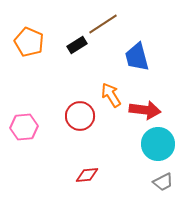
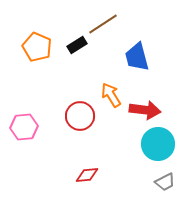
orange pentagon: moved 8 px right, 5 px down
gray trapezoid: moved 2 px right
